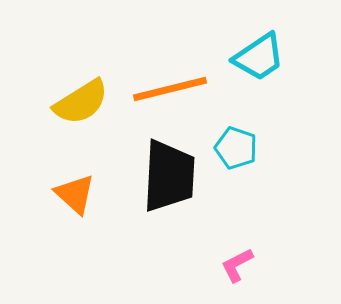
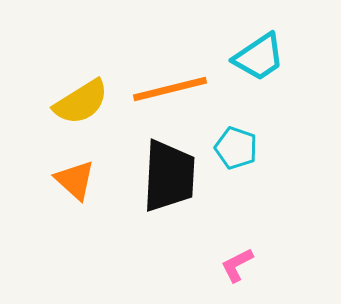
orange triangle: moved 14 px up
